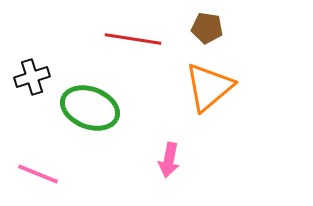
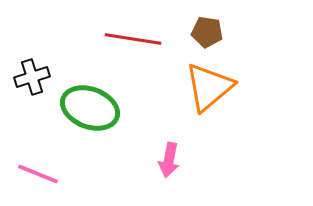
brown pentagon: moved 4 px down
